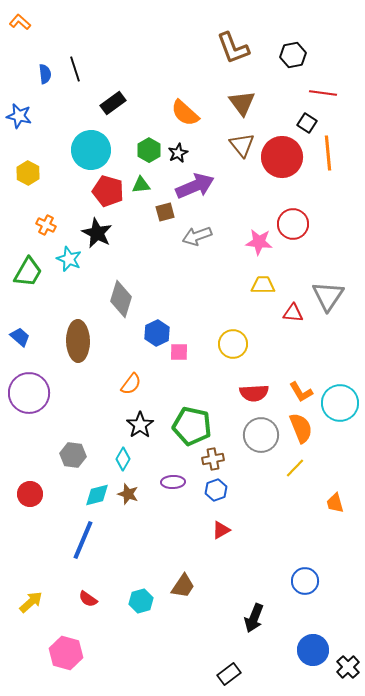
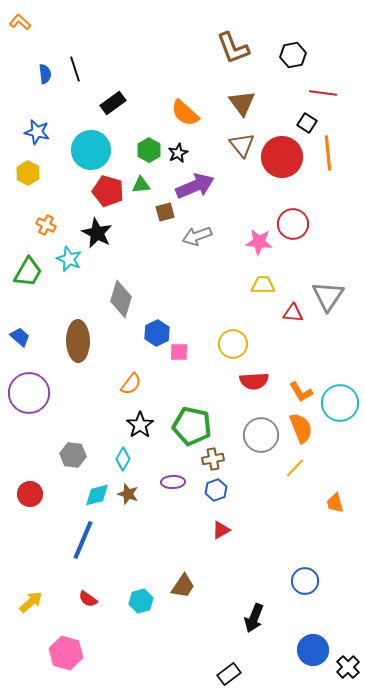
blue star at (19, 116): moved 18 px right, 16 px down
red semicircle at (254, 393): moved 12 px up
